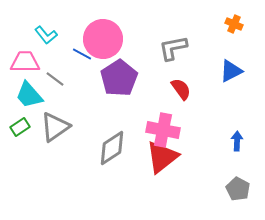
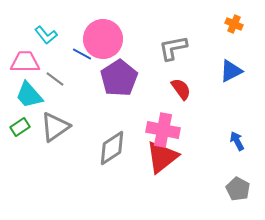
blue arrow: rotated 30 degrees counterclockwise
